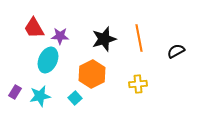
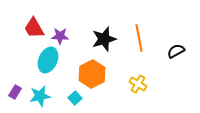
yellow cross: rotated 36 degrees clockwise
